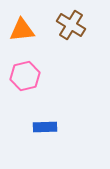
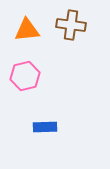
brown cross: rotated 24 degrees counterclockwise
orange triangle: moved 5 px right
